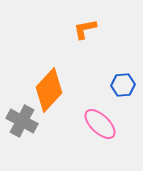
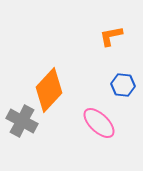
orange L-shape: moved 26 px right, 7 px down
blue hexagon: rotated 10 degrees clockwise
pink ellipse: moved 1 px left, 1 px up
